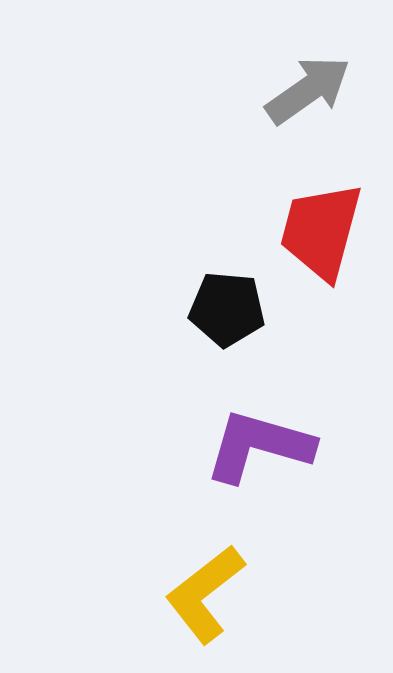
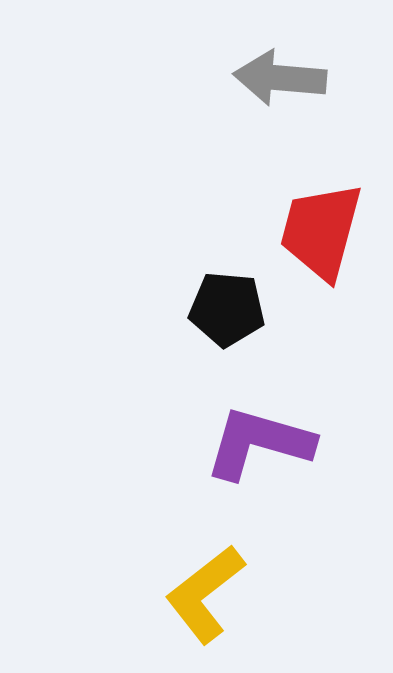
gray arrow: moved 28 px left, 12 px up; rotated 140 degrees counterclockwise
purple L-shape: moved 3 px up
